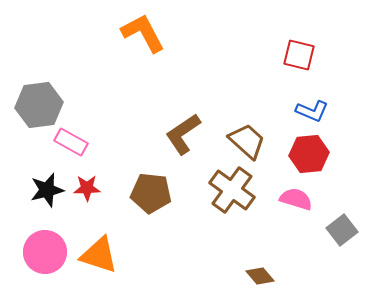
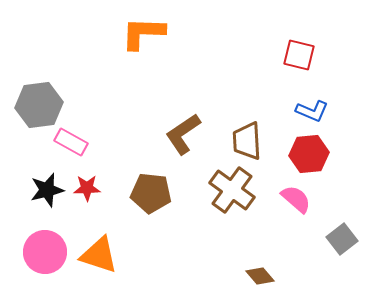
orange L-shape: rotated 60 degrees counterclockwise
brown trapezoid: rotated 135 degrees counterclockwise
pink semicircle: rotated 24 degrees clockwise
gray square: moved 9 px down
